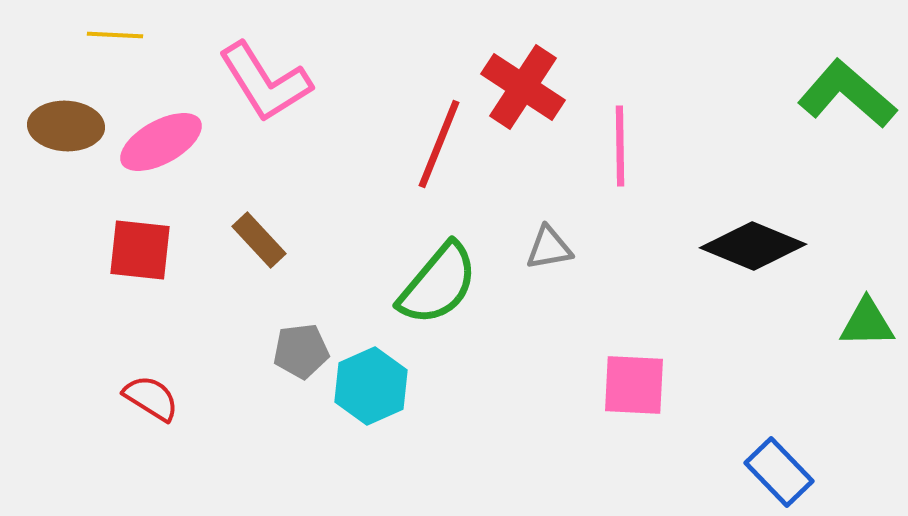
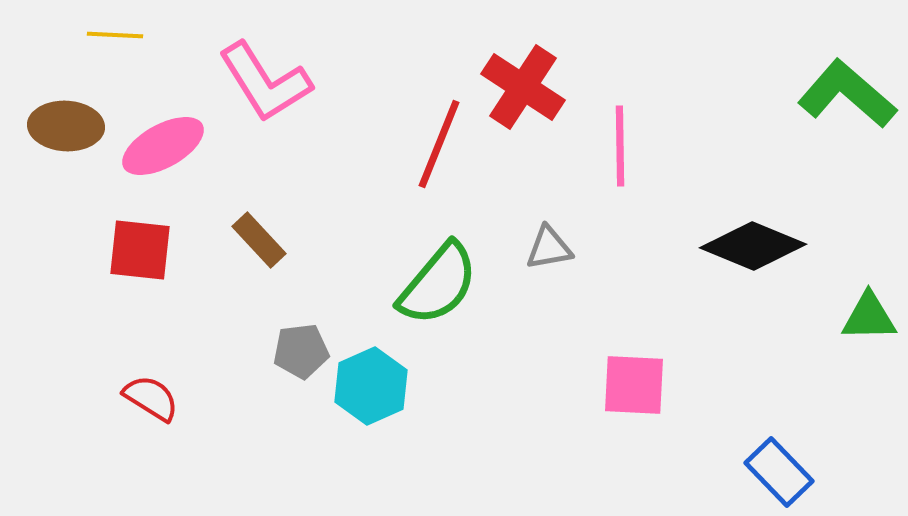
pink ellipse: moved 2 px right, 4 px down
green triangle: moved 2 px right, 6 px up
